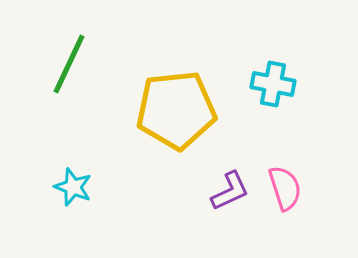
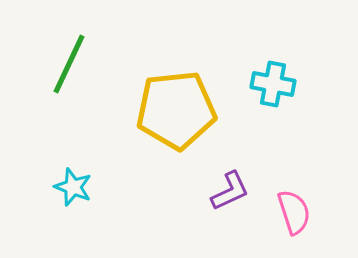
pink semicircle: moved 9 px right, 24 px down
